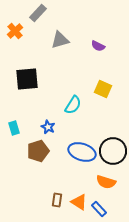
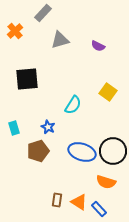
gray rectangle: moved 5 px right
yellow square: moved 5 px right, 3 px down; rotated 12 degrees clockwise
